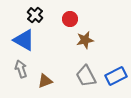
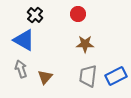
red circle: moved 8 px right, 5 px up
brown star: moved 4 px down; rotated 12 degrees clockwise
gray trapezoid: moved 2 px right; rotated 35 degrees clockwise
brown triangle: moved 4 px up; rotated 28 degrees counterclockwise
